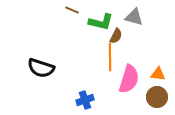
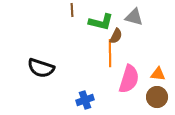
brown line: rotated 64 degrees clockwise
orange line: moved 4 px up
